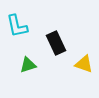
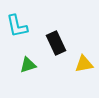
yellow triangle: rotated 30 degrees counterclockwise
